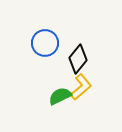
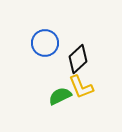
black diamond: rotated 8 degrees clockwise
yellow L-shape: rotated 108 degrees clockwise
